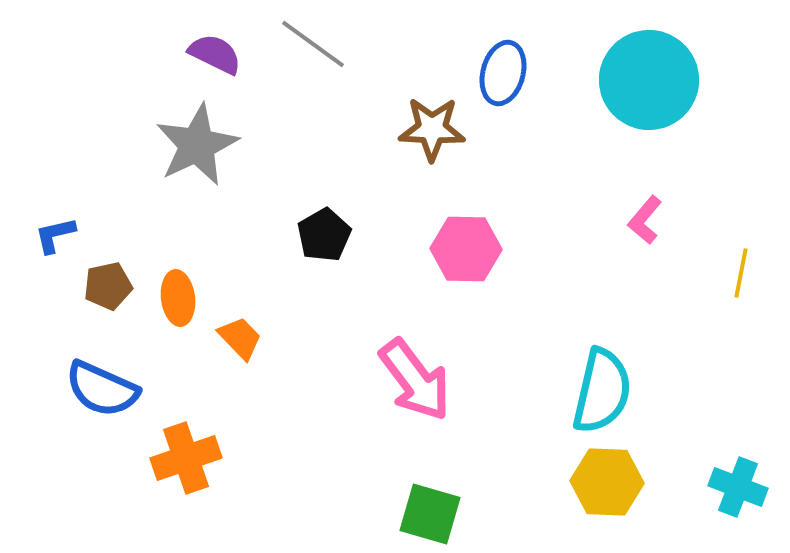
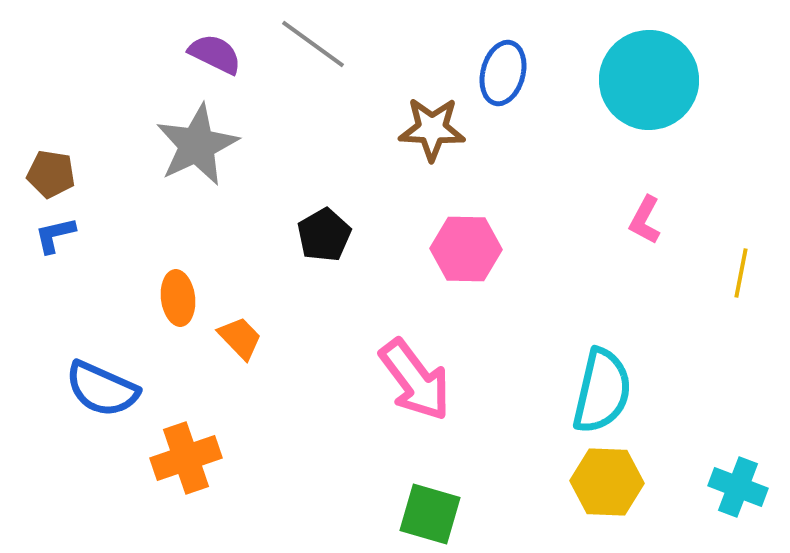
pink L-shape: rotated 12 degrees counterclockwise
brown pentagon: moved 57 px left, 112 px up; rotated 21 degrees clockwise
